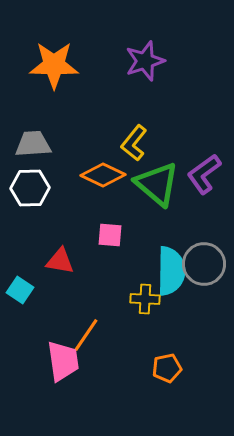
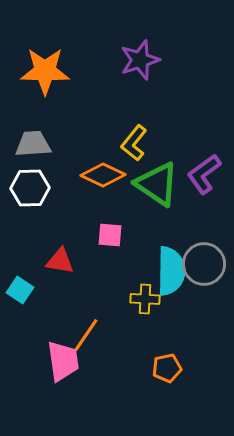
purple star: moved 5 px left, 1 px up
orange star: moved 9 px left, 6 px down
green triangle: rotated 6 degrees counterclockwise
